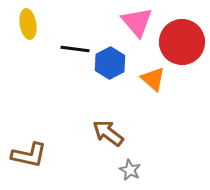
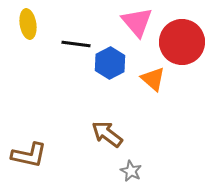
black line: moved 1 px right, 5 px up
brown arrow: moved 1 px left, 1 px down
gray star: moved 1 px right, 1 px down
